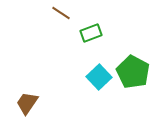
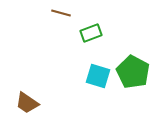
brown line: rotated 18 degrees counterclockwise
cyan square: moved 1 px left, 1 px up; rotated 30 degrees counterclockwise
brown trapezoid: rotated 90 degrees counterclockwise
